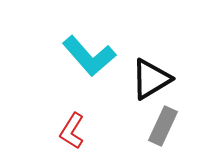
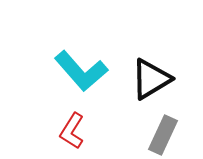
cyan L-shape: moved 8 px left, 15 px down
gray rectangle: moved 9 px down
